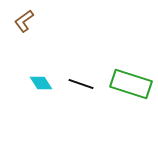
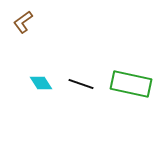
brown L-shape: moved 1 px left, 1 px down
green rectangle: rotated 6 degrees counterclockwise
